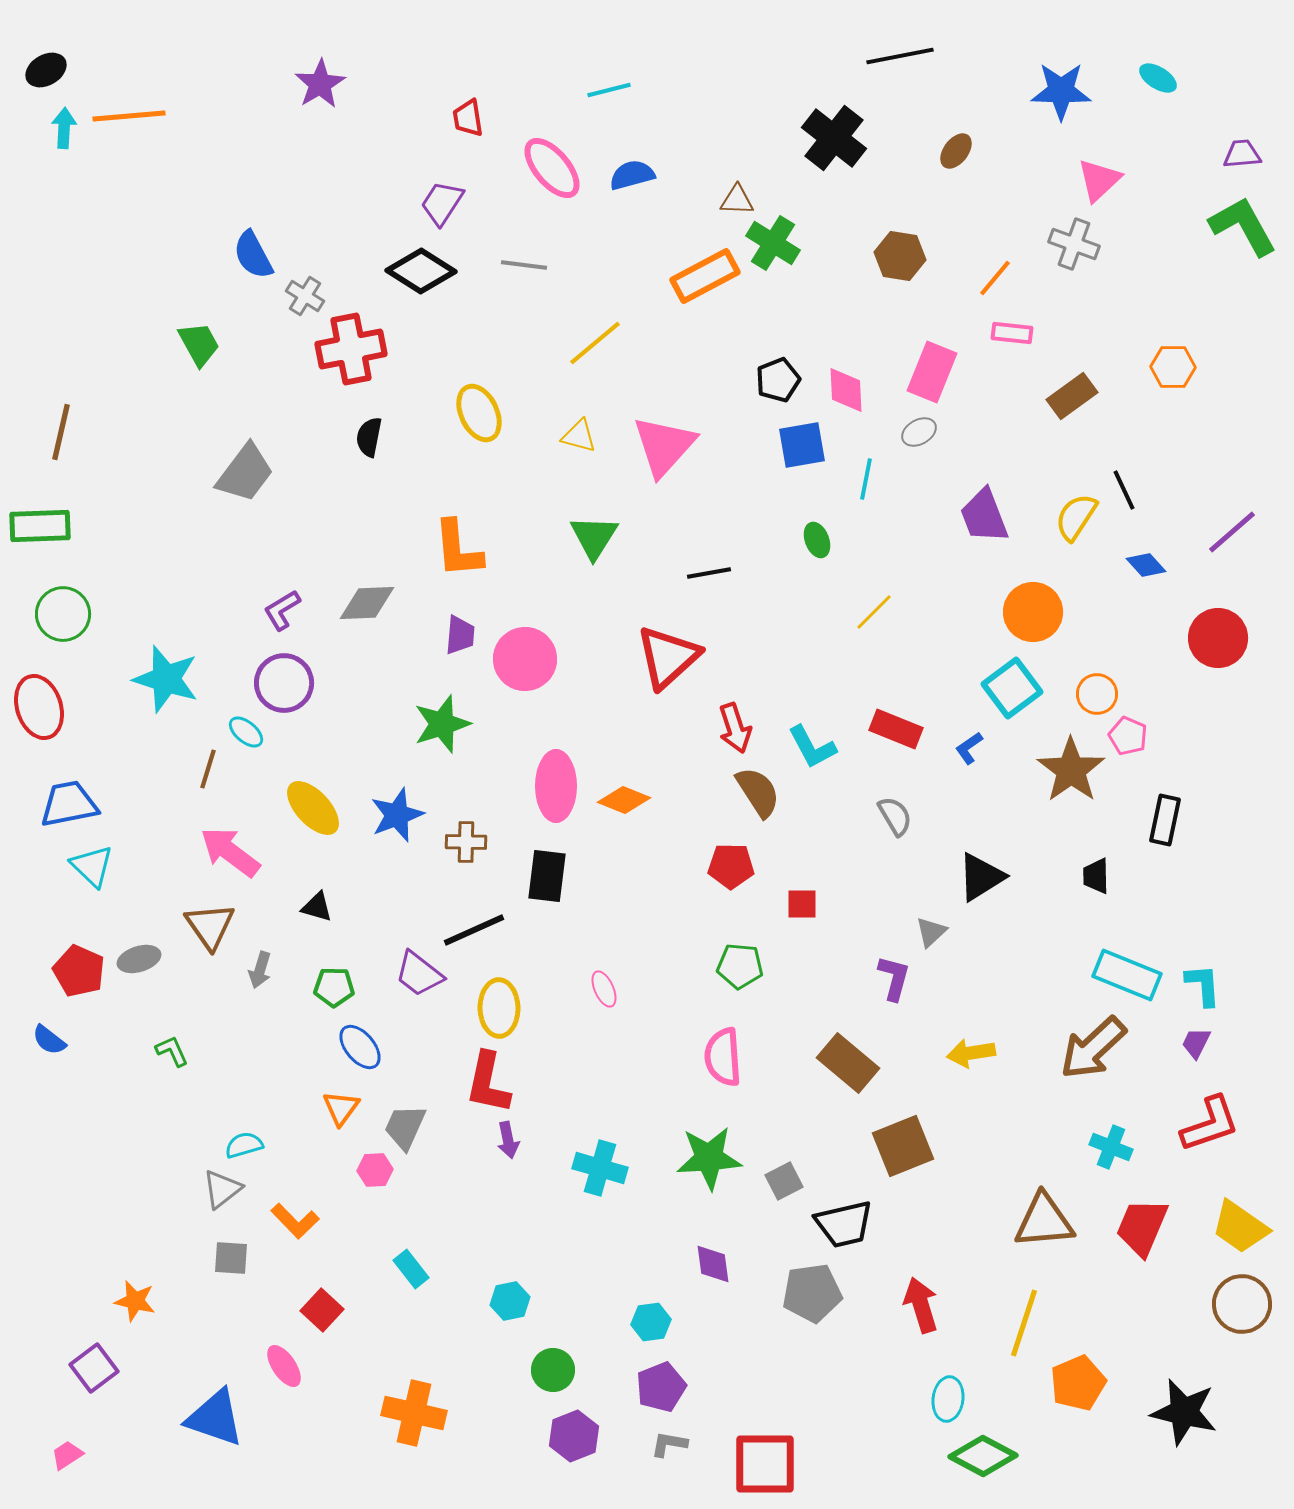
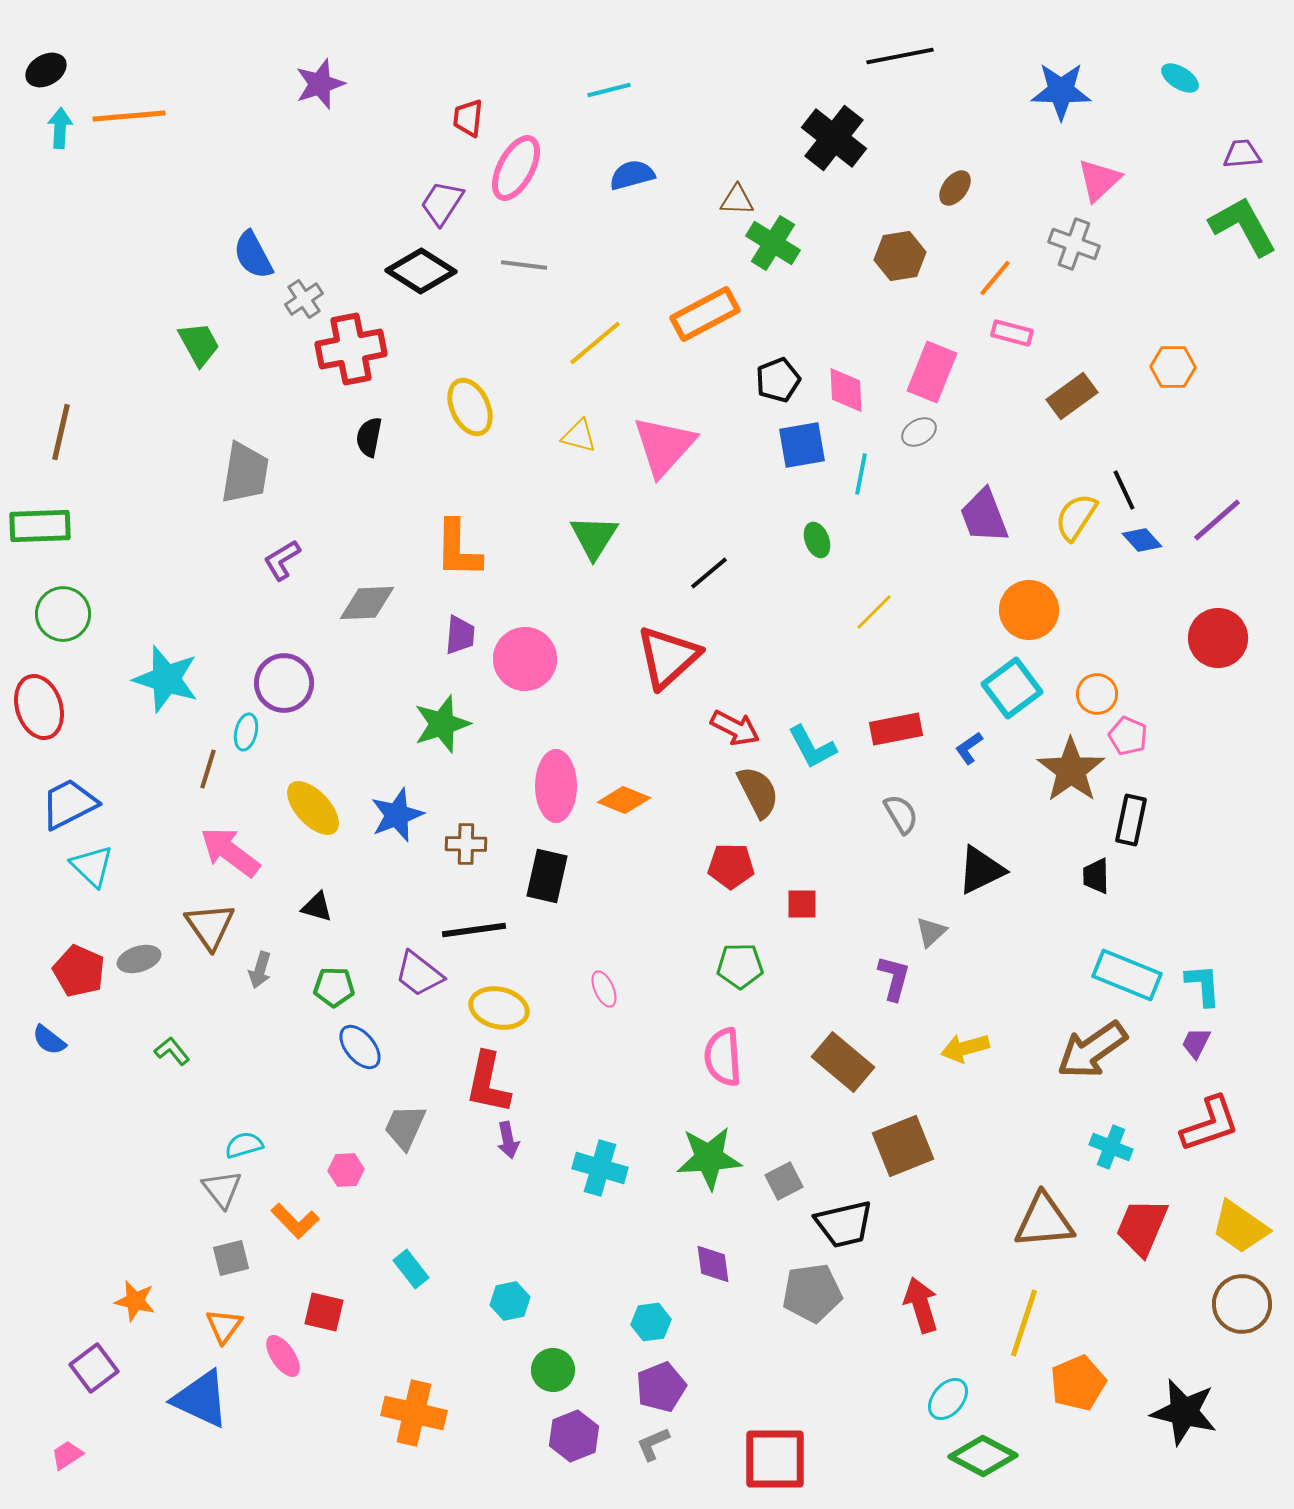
cyan ellipse at (1158, 78): moved 22 px right
purple star at (320, 84): rotated 12 degrees clockwise
red trapezoid at (468, 118): rotated 15 degrees clockwise
cyan arrow at (64, 128): moved 4 px left
brown ellipse at (956, 151): moved 1 px left, 37 px down
pink ellipse at (552, 168): moved 36 px left; rotated 68 degrees clockwise
brown hexagon at (900, 256): rotated 18 degrees counterclockwise
orange rectangle at (705, 276): moved 38 px down
gray cross at (305, 296): moved 1 px left, 3 px down; rotated 24 degrees clockwise
pink rectangle at (1012, 333): rotated 9 degrees clockwise
yellow ellipse at (479, 413): moved 9 px left, 6 px up
gray trapezoid at (245, 473): rotated 28 degrees counterclockwise
cyan line at (866, 479): moved 5 px left, 5 px up
purple line at (1232, 532): moved 15 px left, 12 px up
orange L-shape at (458, 549): rotated 6 degrees clockwise
blue diamond at (1146, 565): moved 4 px left, 25 px up
black line at (709, 573): rotated 30 degrees counterclockwise
purple L-shape at (282, 610): moved 50 px up
orange circle at (1033, 612): moved 4 px left, 2 px up
red arrow at (735, 728): rotated 45 degrees counterclockwise
red rectangle at (896, 729): rotated 33 degrees counterclockwise
cyan ellipse at (246, 732): rotated 63 degrees clockwise
brown semicircle at (758, 792): rotated 6 degrees clockwise
blue trapezoid at (69, 804): rotated 16 degrees counterclockwise
gray semicircle at (895, 816): moved 6 px right, 2 px up
black rectangle at (1165, 820): moved 34 px left
brown cross at (466, 842): moved 2 px down
black rectangle at (547, 876): rotated 6 degrees clockwise
black triangle at (981, 877): moved 7 px up; rotated 6 degrees clockwise
black line at (474, 930): rotated 16 degrees clockwise
green pentagon at (740, 966): rotated 6 degrees counterclockwise
yellow ellipse at (499, 1008): rotated 76 degrees counterclockwise
brown arrow at (1093, 1048): moved 1 px left, 2 px down; rotated 8 degrees clockwise
green L-shape at (172, 1051): rotated 15 degrees counterclockwise
yellow arrow at (971, 1053): moved 6 px left, 5 px up; rotated 6 degrees counterclockwise
brown rectangle at (848, 1063): moved 5 px left, 1 px up
orange triangle at (341, 1108): moved 117 px left, 218 px down
pink hexagon at (375, 1170): moved 29 px left
gray triangle at (222, 1189): rotated 30 degrees counterclockwise
gray square at (231, 1258): rotated 18 degrees counterclockwise
red square at (322, 1310): moved 2 px right, 2 px down; rotated 30 degrees counterclockwise
pink ellipse at (284, 1366): moved 1 px left, 10 px up
cyan ellipse at (948, 1399): rotated 33 degrees clockwise
blue triangle at (215, 1418): moved 14 px left, 19 px up; rotated 6 degrees clockwise
gray L-shape at (669, 1444): moved 16 px left; rotated 33 degrees counterclockwise
red square at (765, 1464): moved 10 px right, 5 px up
